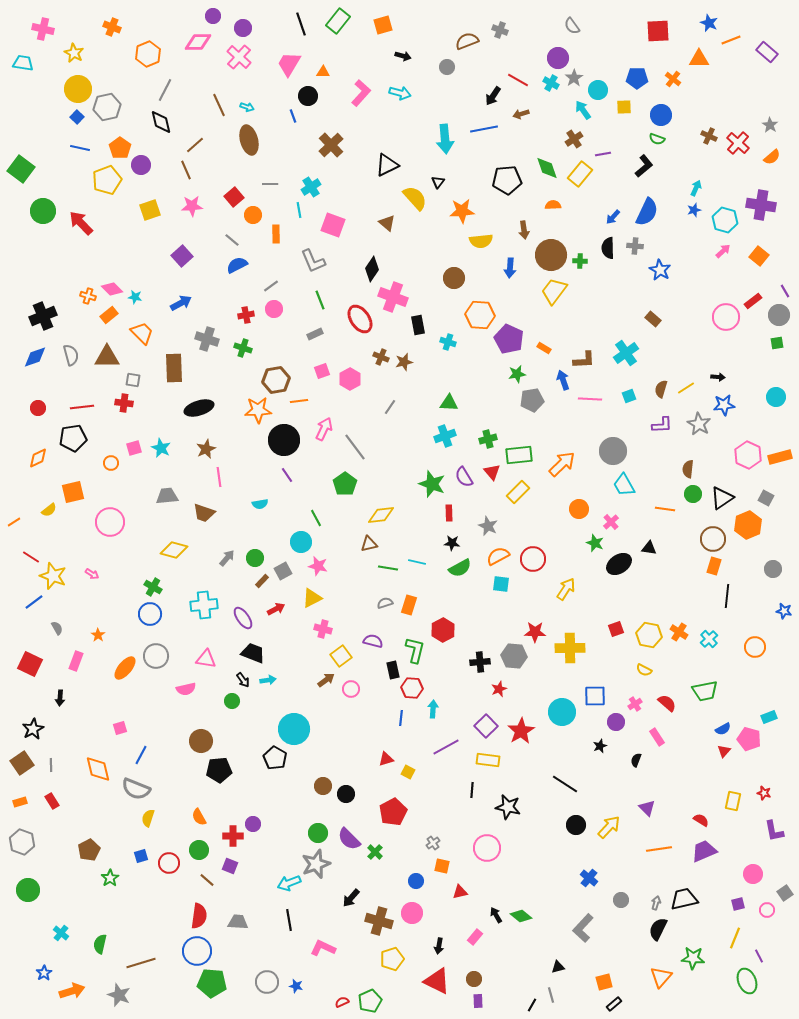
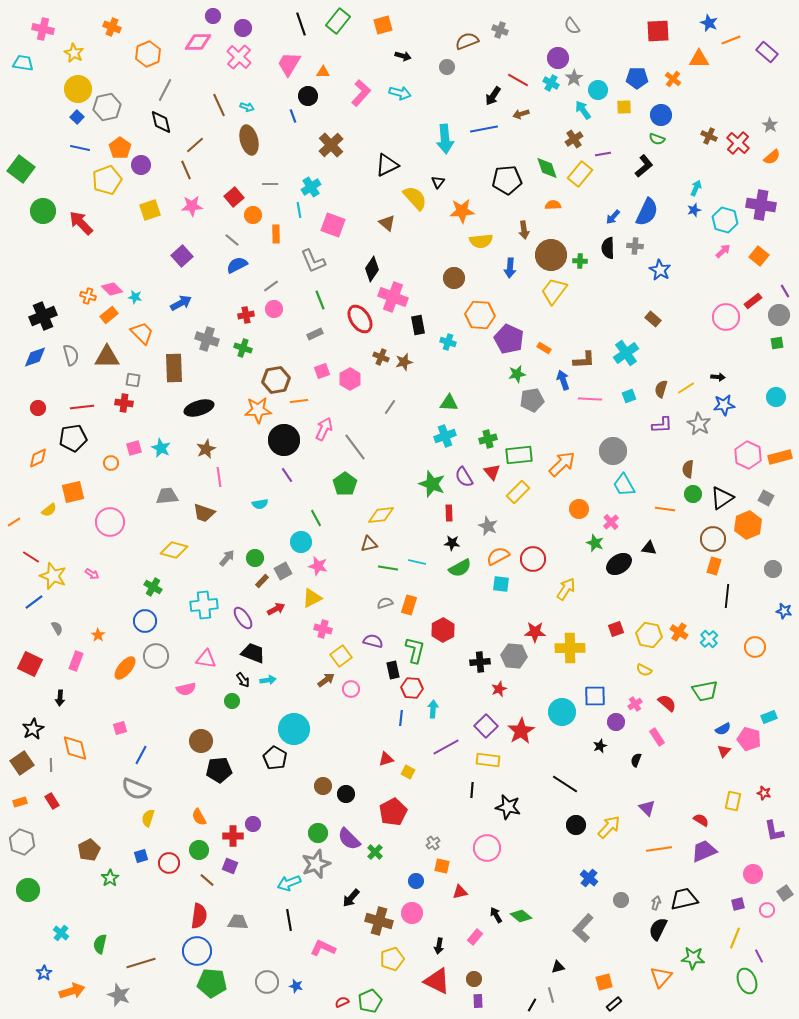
blue circle at (150, 614): moved 5 px left, 7 px down
orange diamond at (98, 769): moved 23 px left, 21 px up
